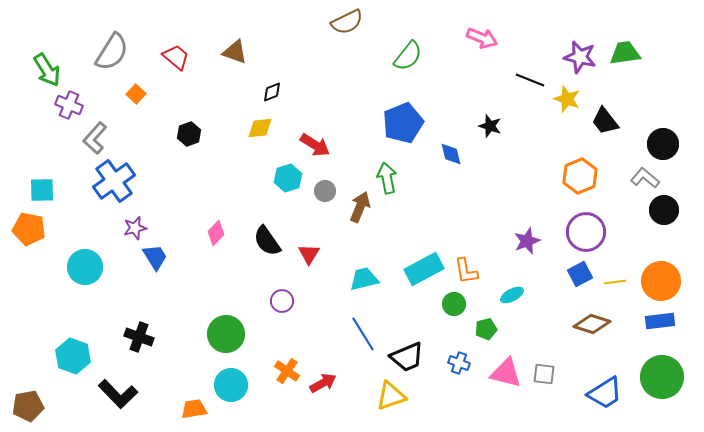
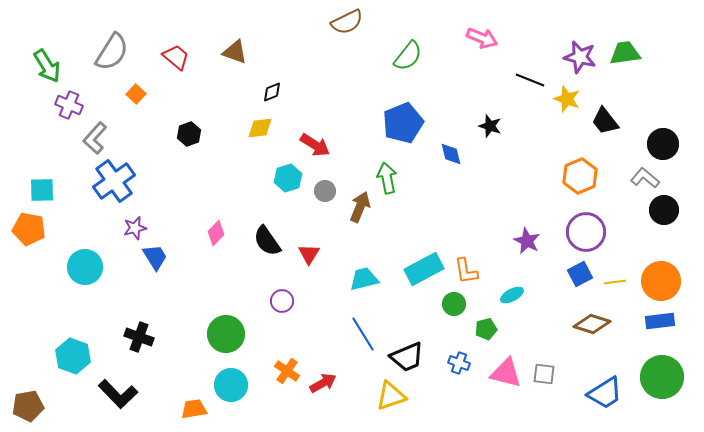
green arrow at (47, 70): moved 4 px up
purple star at (527, 241): rotated 24 degrees counterclockwise
